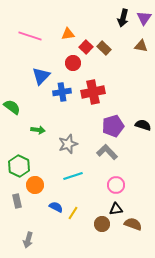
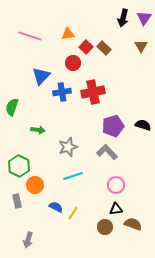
brown triangle: rotated 48 degrees clockwise
green semicircle: rotated 108 degrees counterclockwise
gray star: moved 3 px down
brown circle: moved 3 px right, 3 px down
